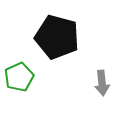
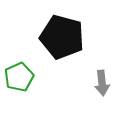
black pentagon: moved 5 px right
